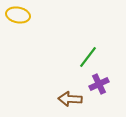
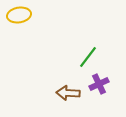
yellow ellipse: moved 1 px right; rotated 20 degrees counterclockwise
brown arrow: moved 2 px left, 6 px up
